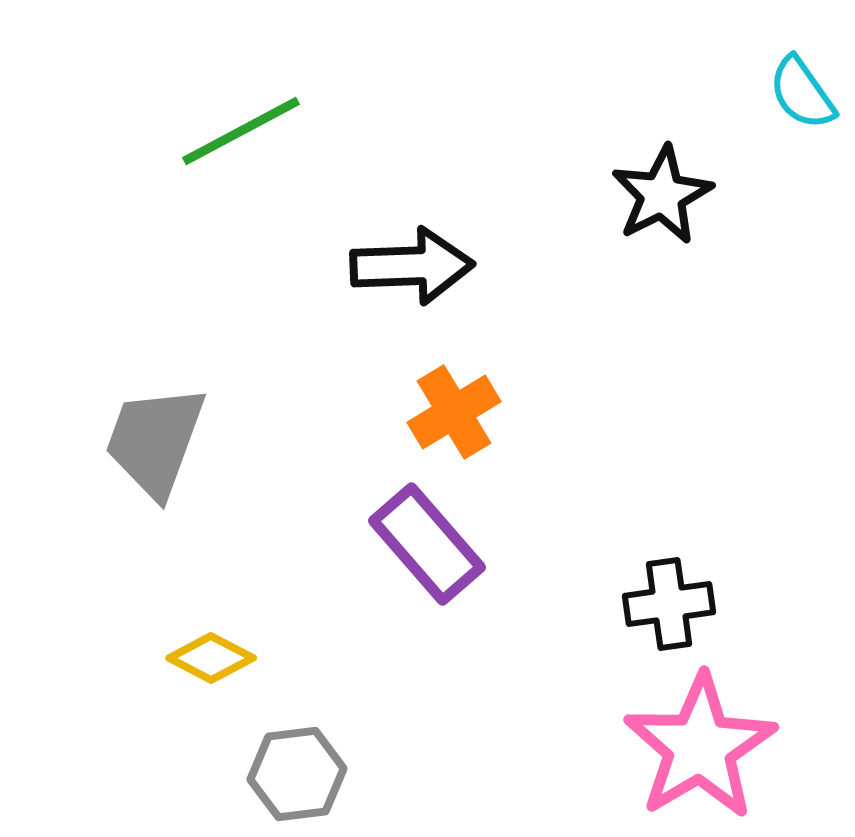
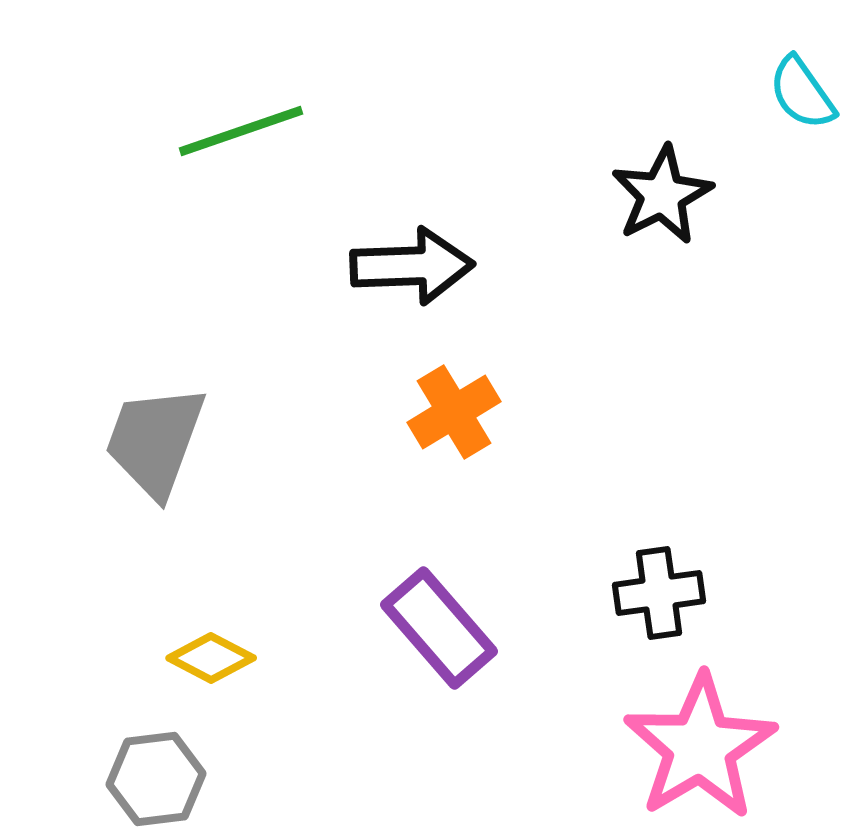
green line: rotated 9 degrees clockwise
purple rectangle: moved 12 px right, 84 px down
black cross: moved 10 px left, 11 px up
gray hexagon: moved 141 px left, 5 px down
